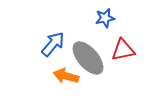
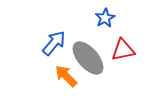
blue star: rotated 18 degrees counterclockwise
blue arrow: moved 1 px right, 1 px up
orange arrow: rotated 30 degrees clockwise
